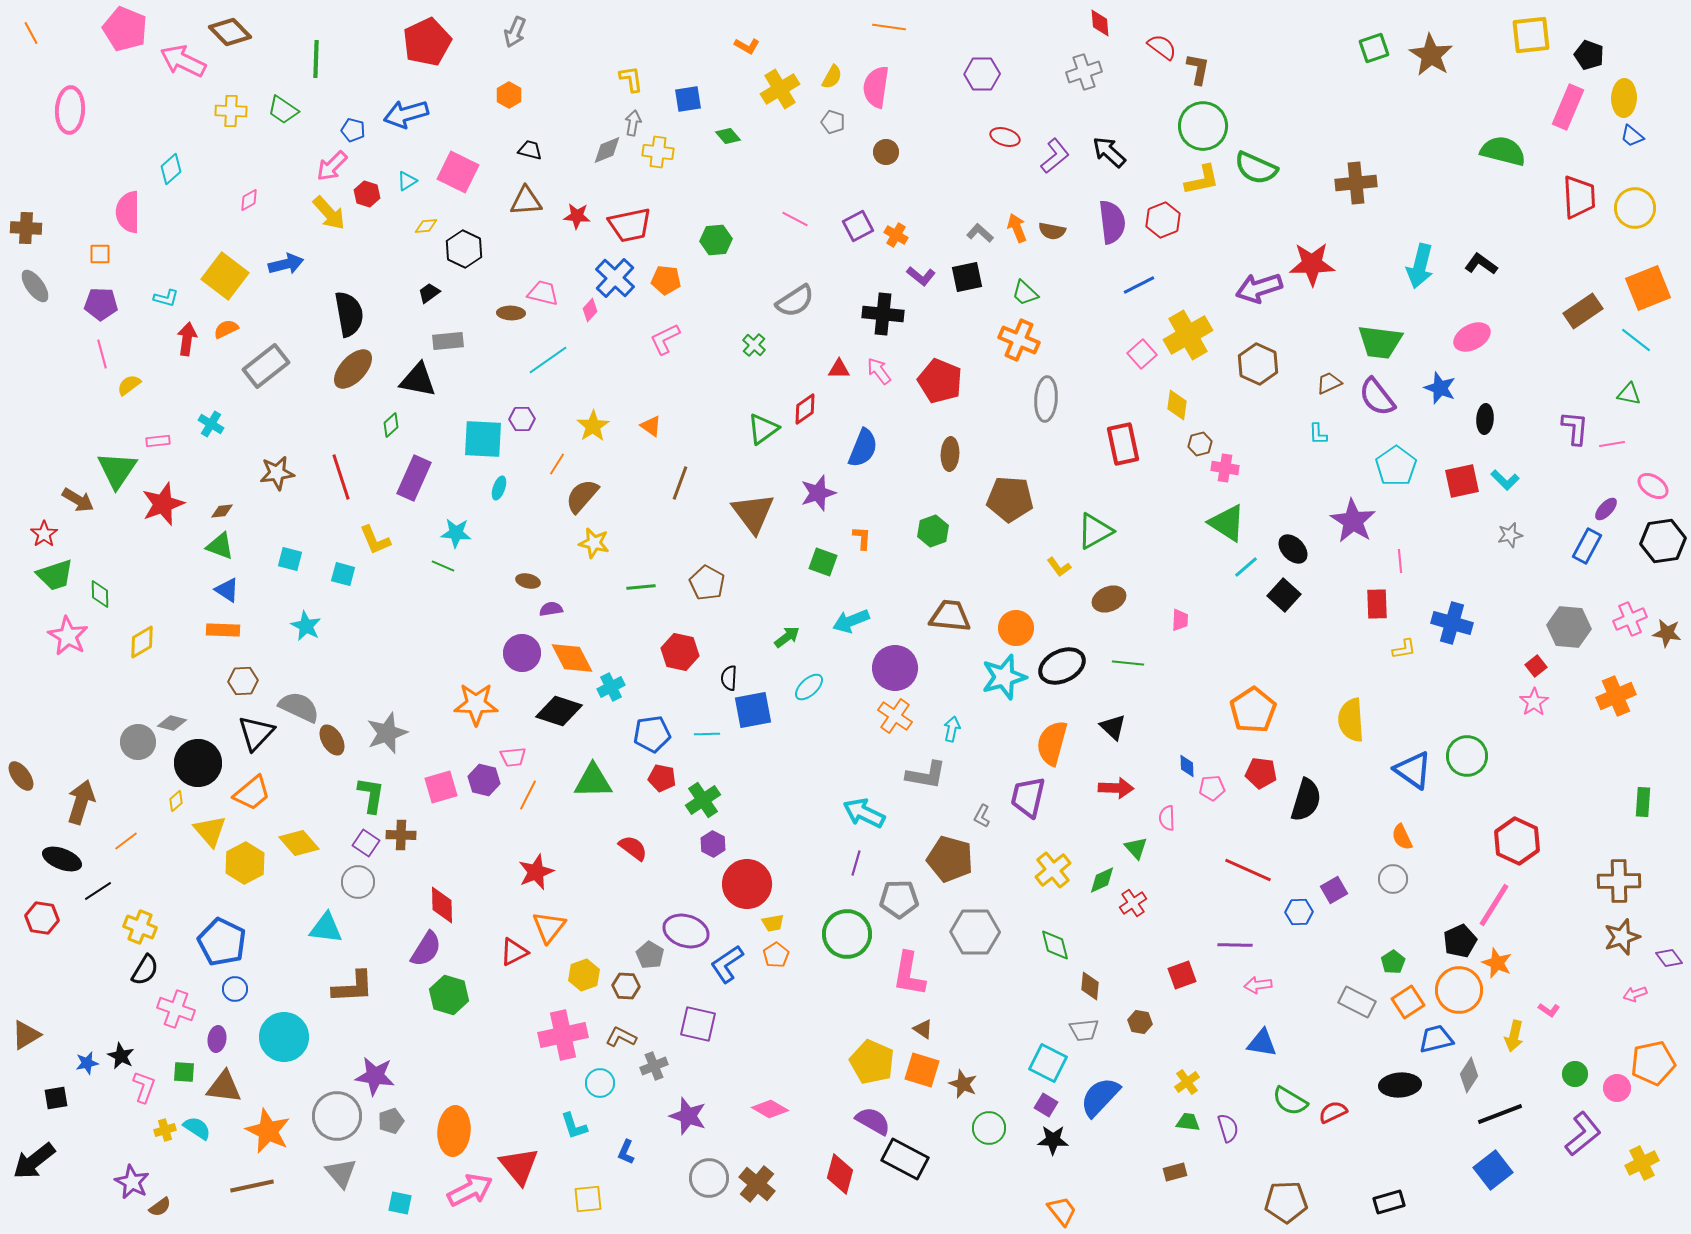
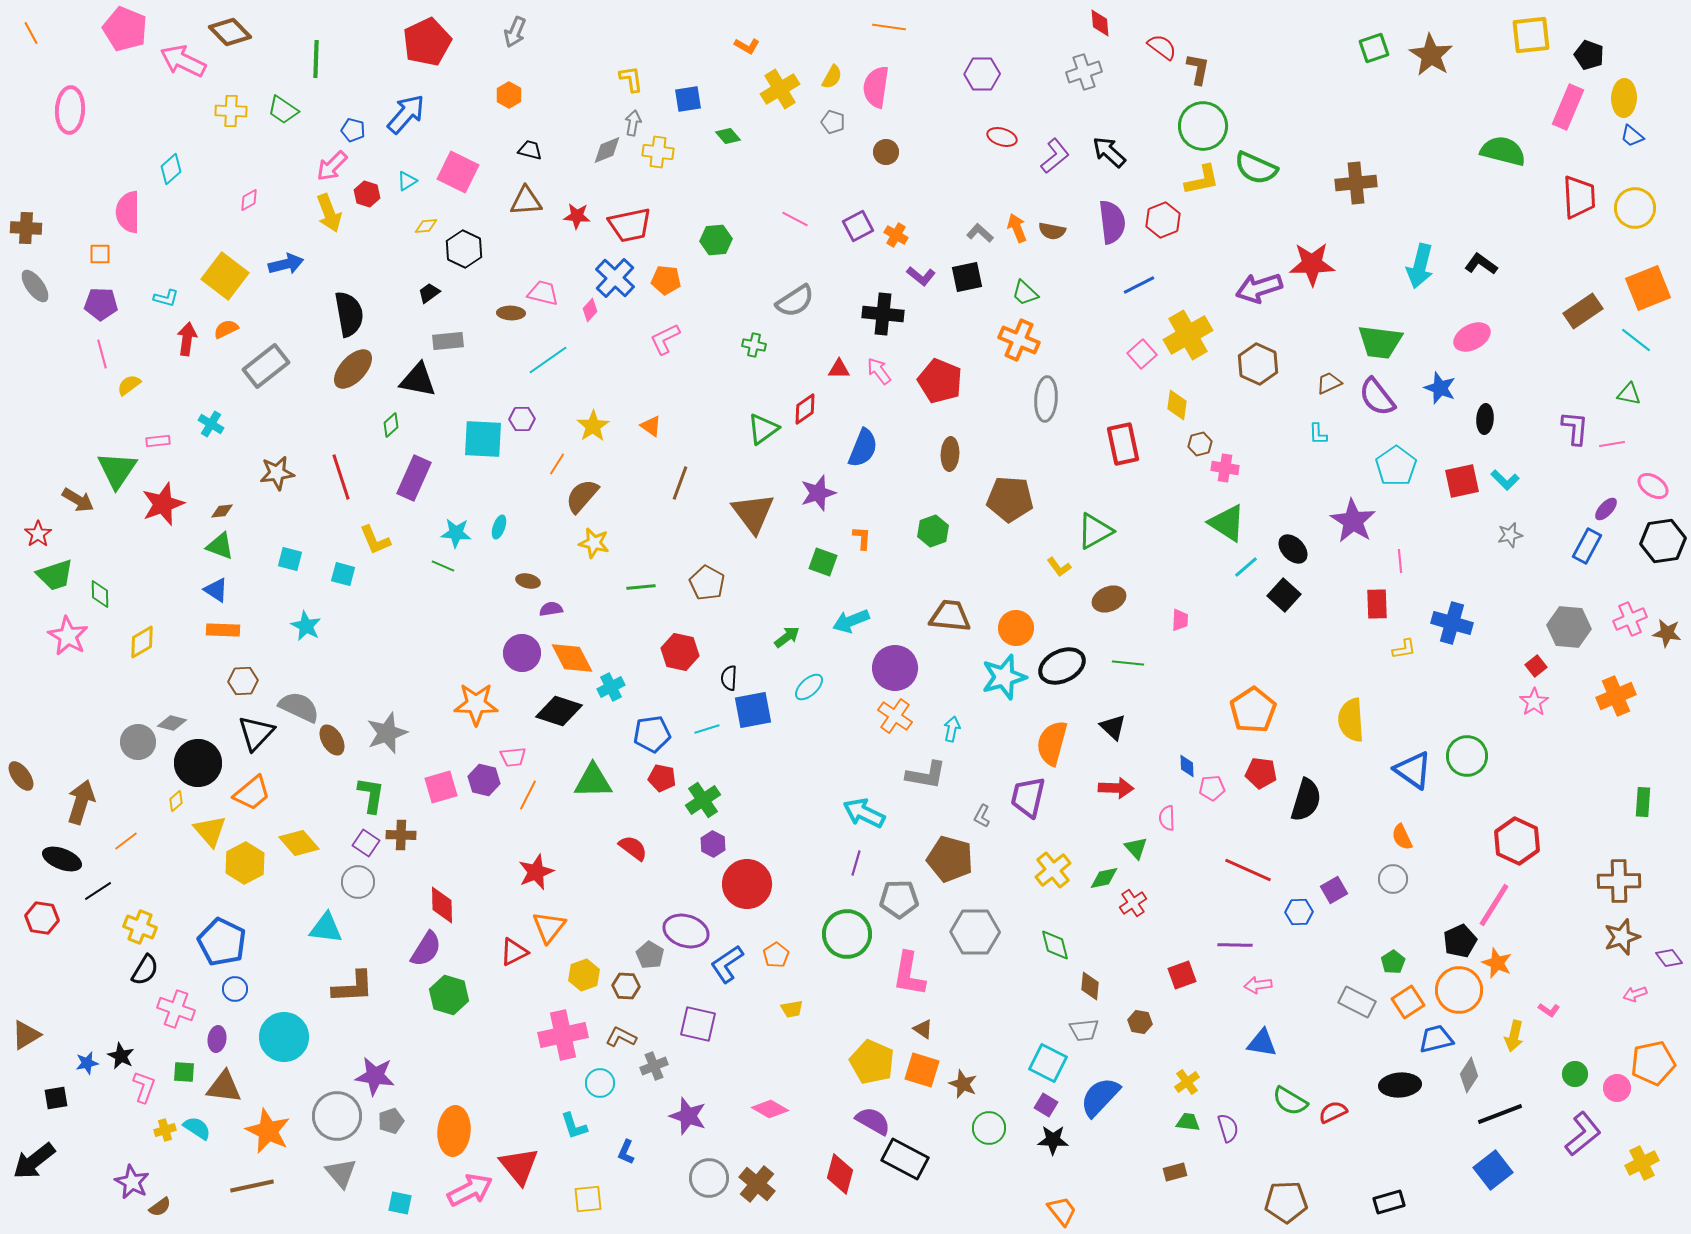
blue arrow at (406, 114): rotated 147 degrees clockwise
red ellipse at (1005, 137): moved 3 px left
yellow arrow at (329, 213): rotated 21 degrees clockwise
green cross at (754, 345): rotated 30 degrees counterclockwise
cyan ellipse at (499, 488): moved 39 px down
red star at (44, 534): moved 6 px left
blue triangle at (227, 590): moved 11 px left
cyan line at (707, 734): moved 5 px up; rotated 15 degrees counterclockwise
green diamond at (1102, 880): moved 2 px right, 2 px up; rotated 12 degrees clockwise
yellow trapezoid at (773, 923): moved 19 px right, 86 px down
